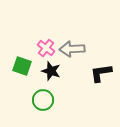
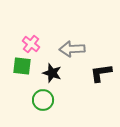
pink cross: moved 15 px left, 4 px up
green square: rotated 12 degrees counterclockwise
black star: moved 1 px right, 2 px down
